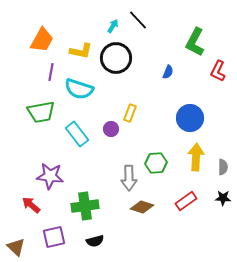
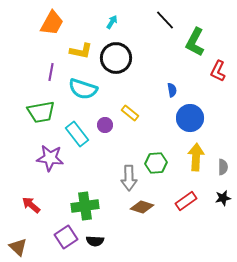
black line: moved 27 px right
cyan arrow: moved 1 px left, 4 px up
orange trapezoid: moved 10 px right, 17 px up
blue semicircle: moved 4 px right, 18 px down; rotated 32 degrees counterclockwise
cyan semicircle: moved 4 px right
yellow rectangle: rotated 72 degrees counterclockwise
purple circle: moved 6 px left, 4 px up
purple star: moved 18 px up
black star: rotated 14 degrees counterclockwise
purple square: moved 12 px right; rotated 20 degrees counterclockwise
black semicircle: rotated 18 degrees clockwise
brown triangle: moved 2 px right
